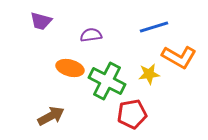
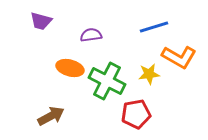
red pentagon: moved 4 px right
